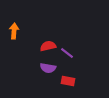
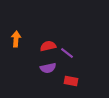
orange arrow: moved 2 px right, 8 px down
purple semicircle: rotated 21 degrees counterclockwise
red rectangle: moved 3 px right
